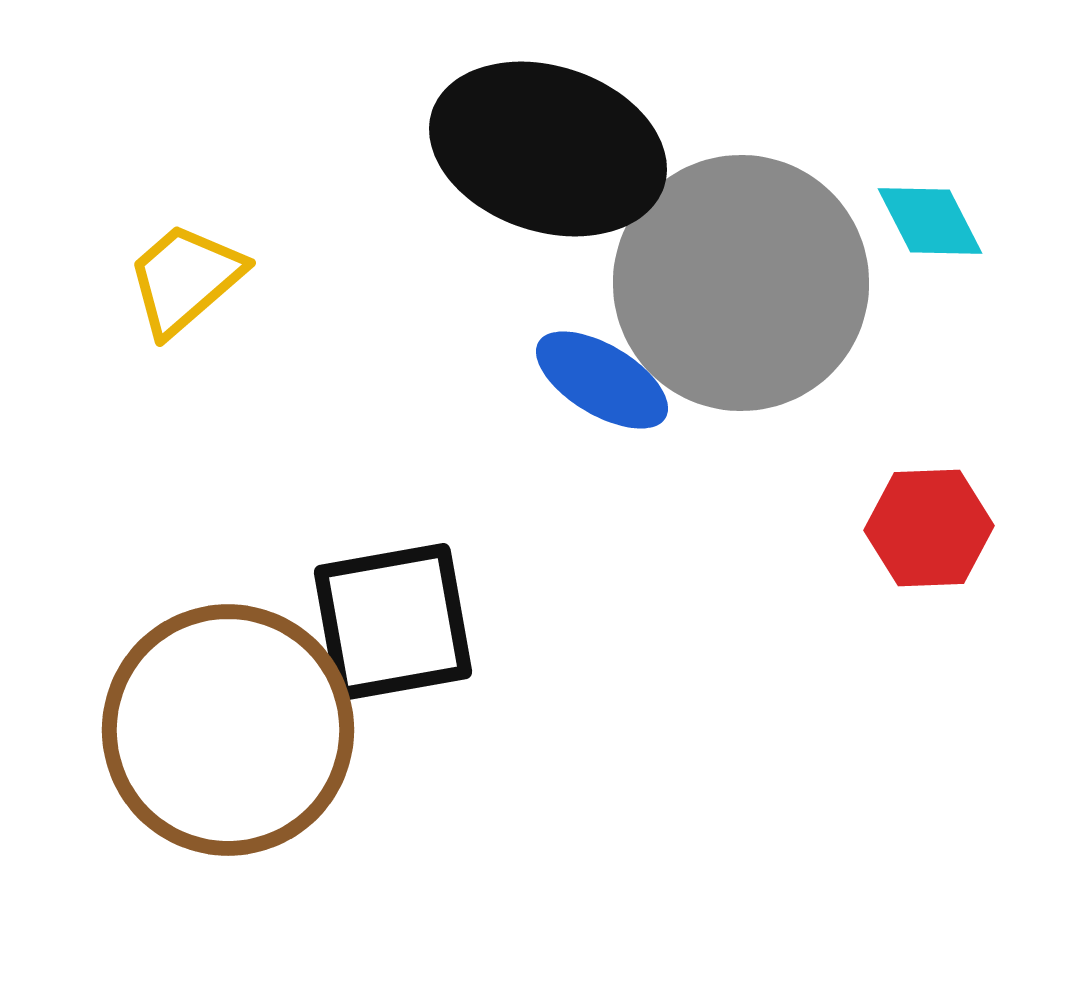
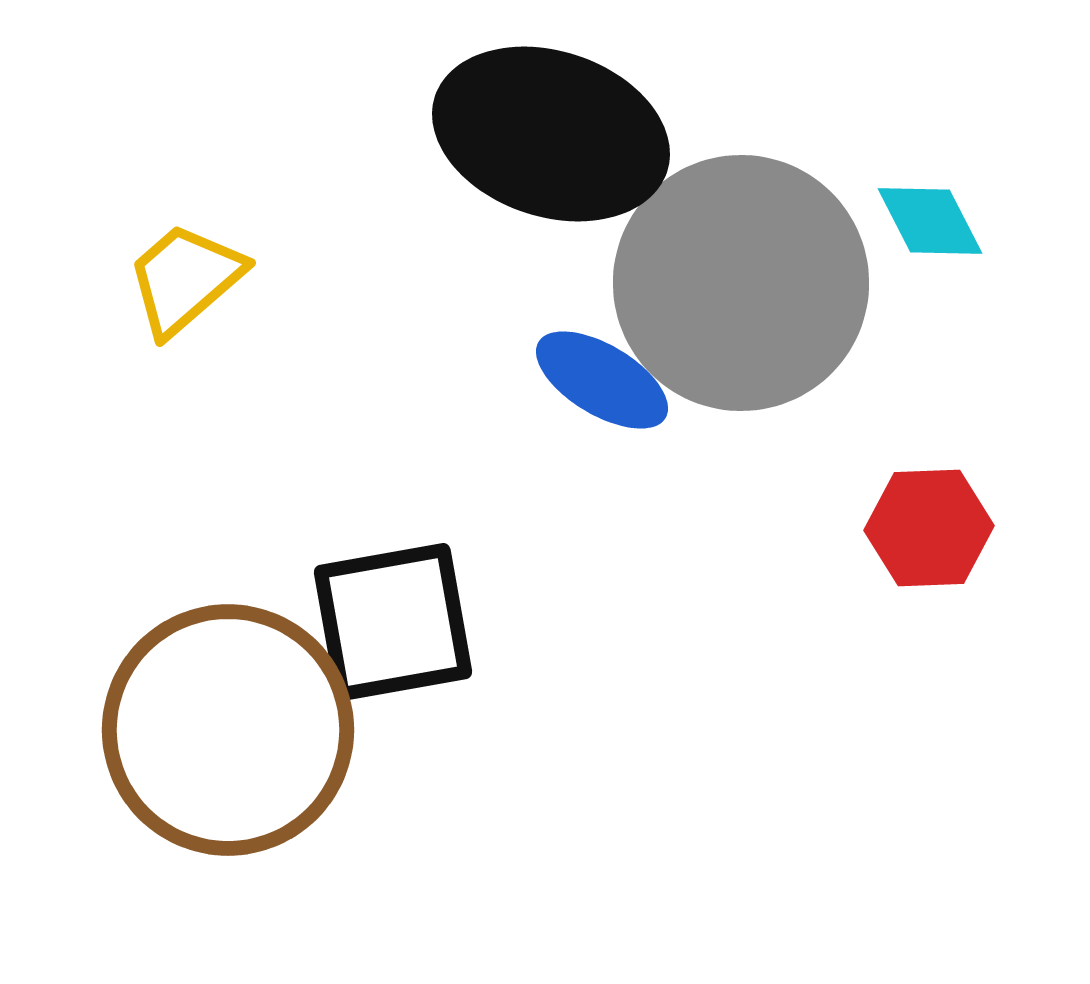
black ellipse: moved 3 px right, 15 px up
